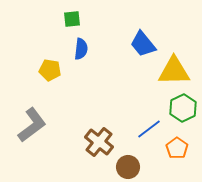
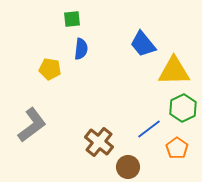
yellow pentagon: moved 1 px up
